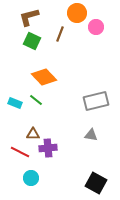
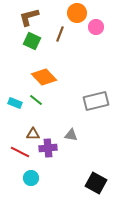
gray triangle: moved 20 px left
